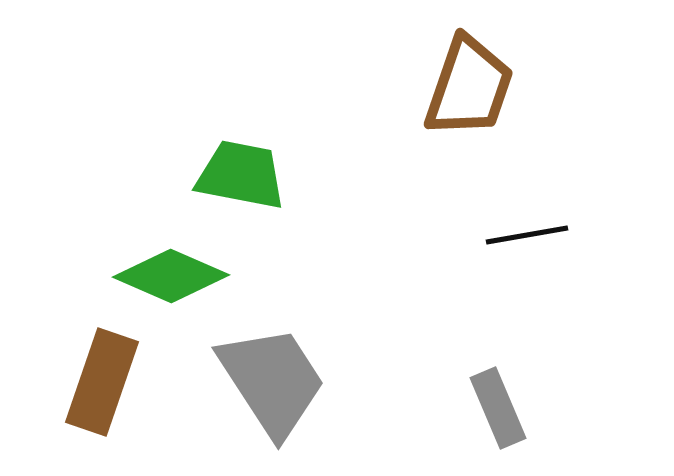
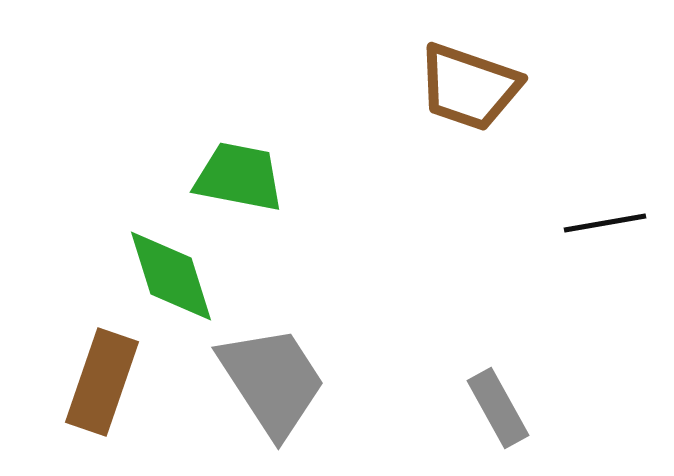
brown trapezoid: rotated 90 degrees clockwise
green trapezoid: moved 2 px left, 2 px down
black line: moved 78 px right, 12 px up
green diamond: rotated 49 degrees clockwise
gray rectangle: rotated 6 degrees counterclockwise
